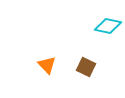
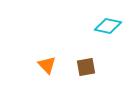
brown square: rotated 36 degrees counterclockwise
